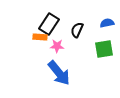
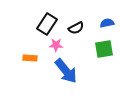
black rectangle: moved 2 px left
black semicircle: moved 1 px left, 2 px up; rotated 140 degrees counterclockwise
orange rectangle: moved 10 px left, 21 px down
pink star: moved 1 px left, 1 px up
blue arrow: moved 7 px right, 2 px up
